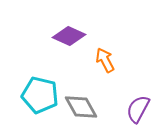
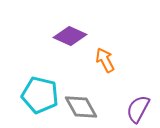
purple diamond: moved 1 px right
